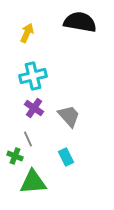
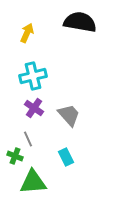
gray trapezoid: moved 1 px up
